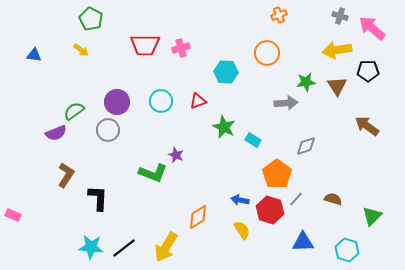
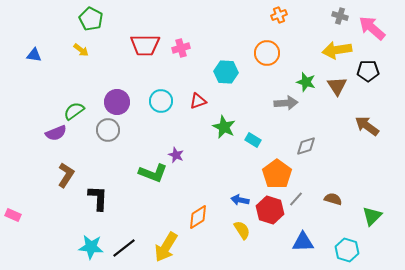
green star at (306, 82): rotated 24 degrees clockwise
